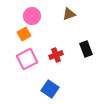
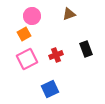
blue square: rotated 30 degrees clockwise
